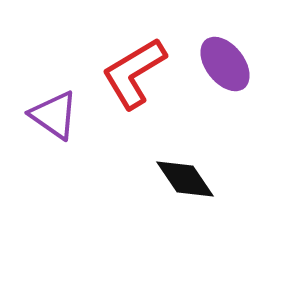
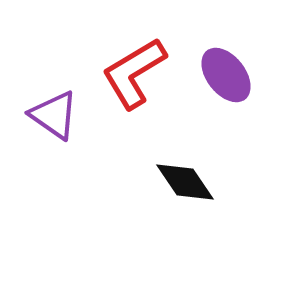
purple ellipse: moved 1 px right, 11 px down
black diamond: moved 3 px down
